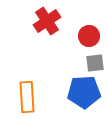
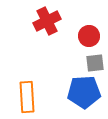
red cross: rotated 8 degrees clockwise
